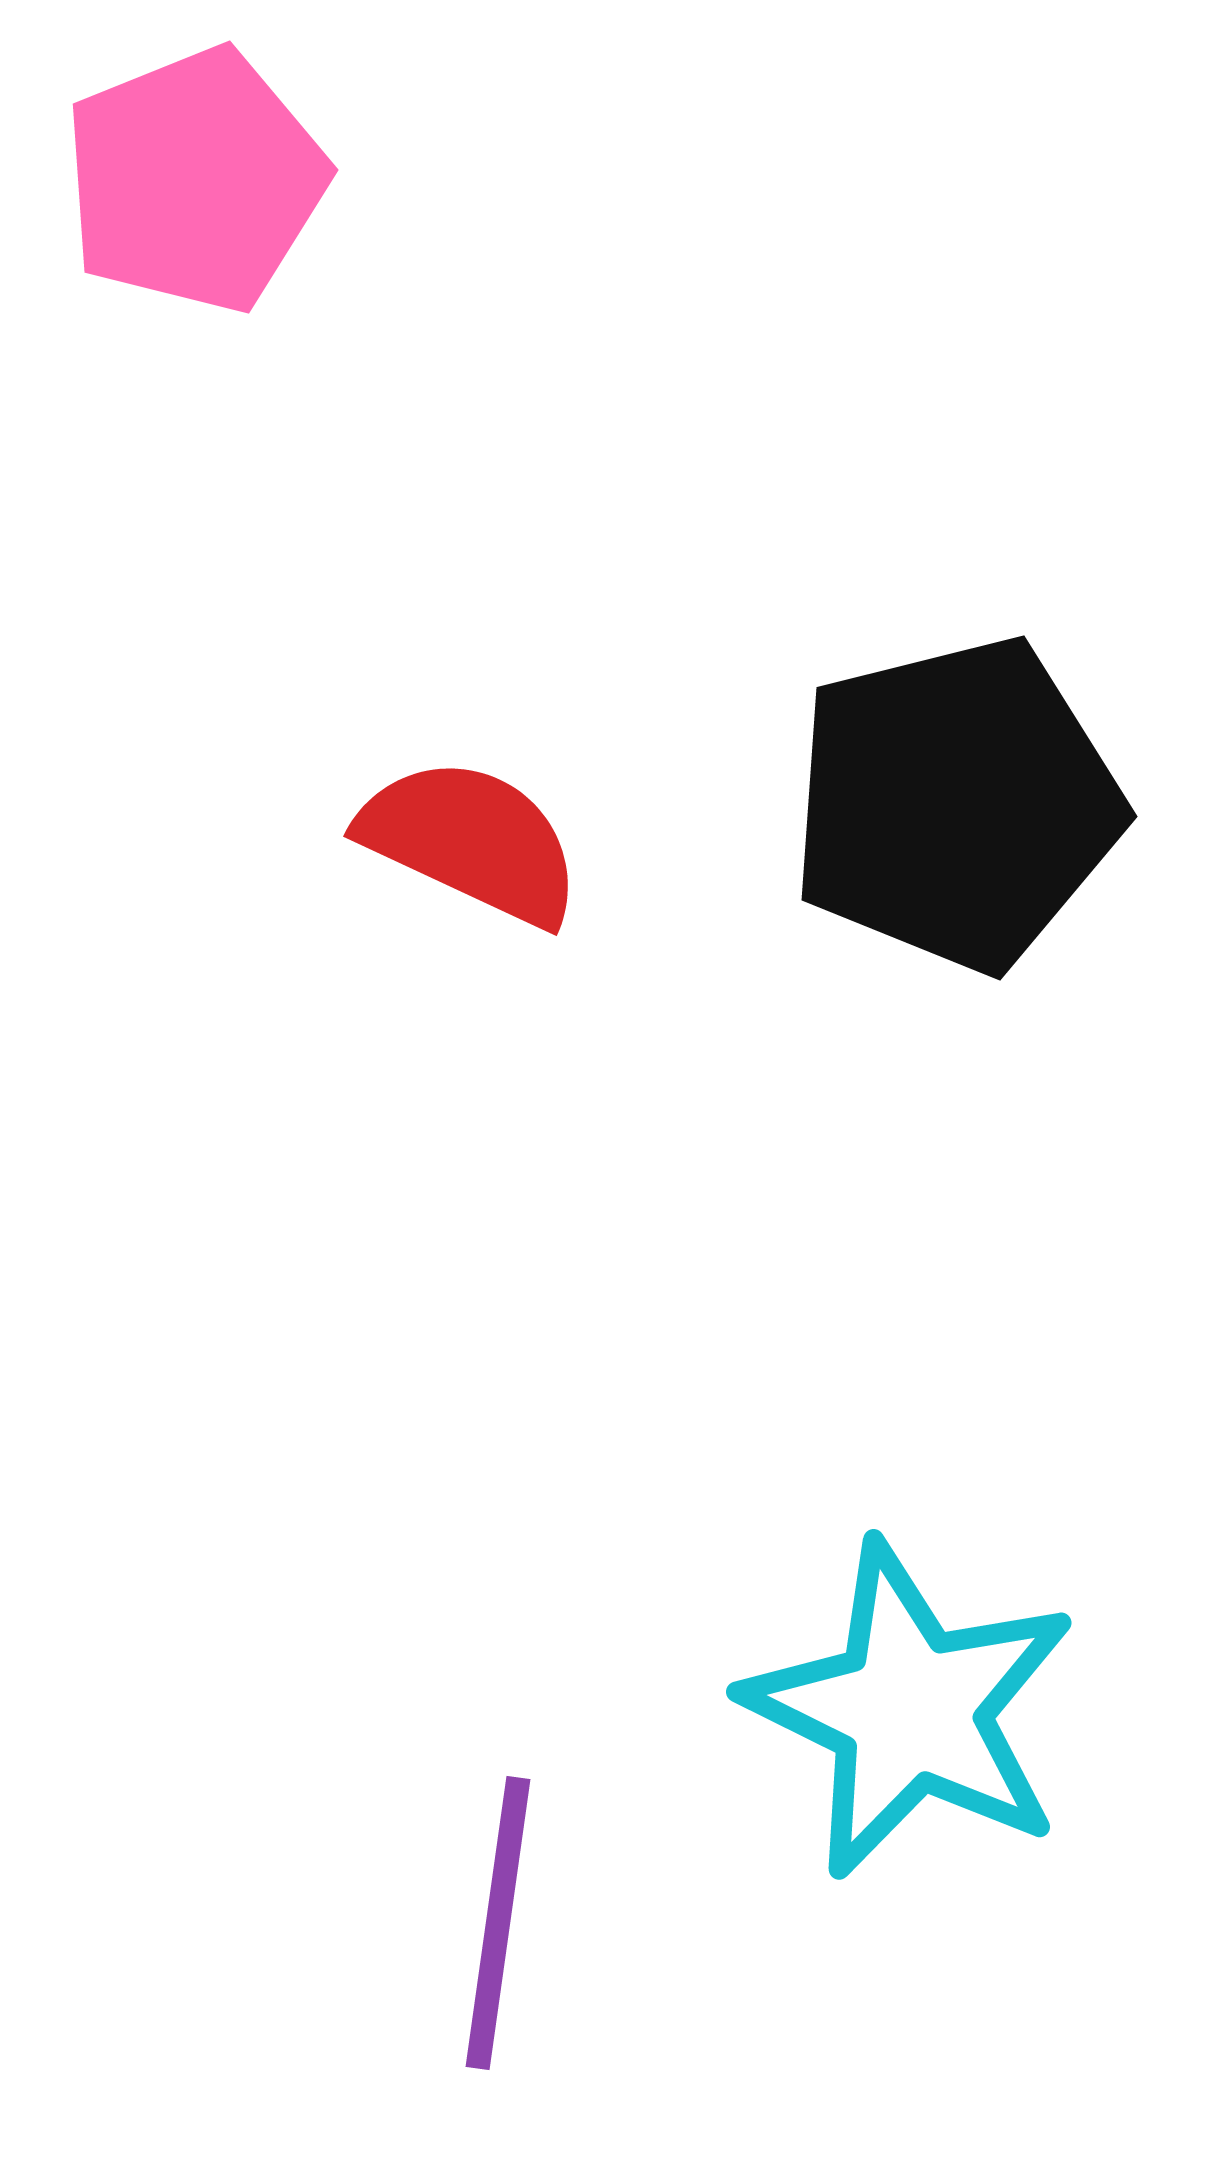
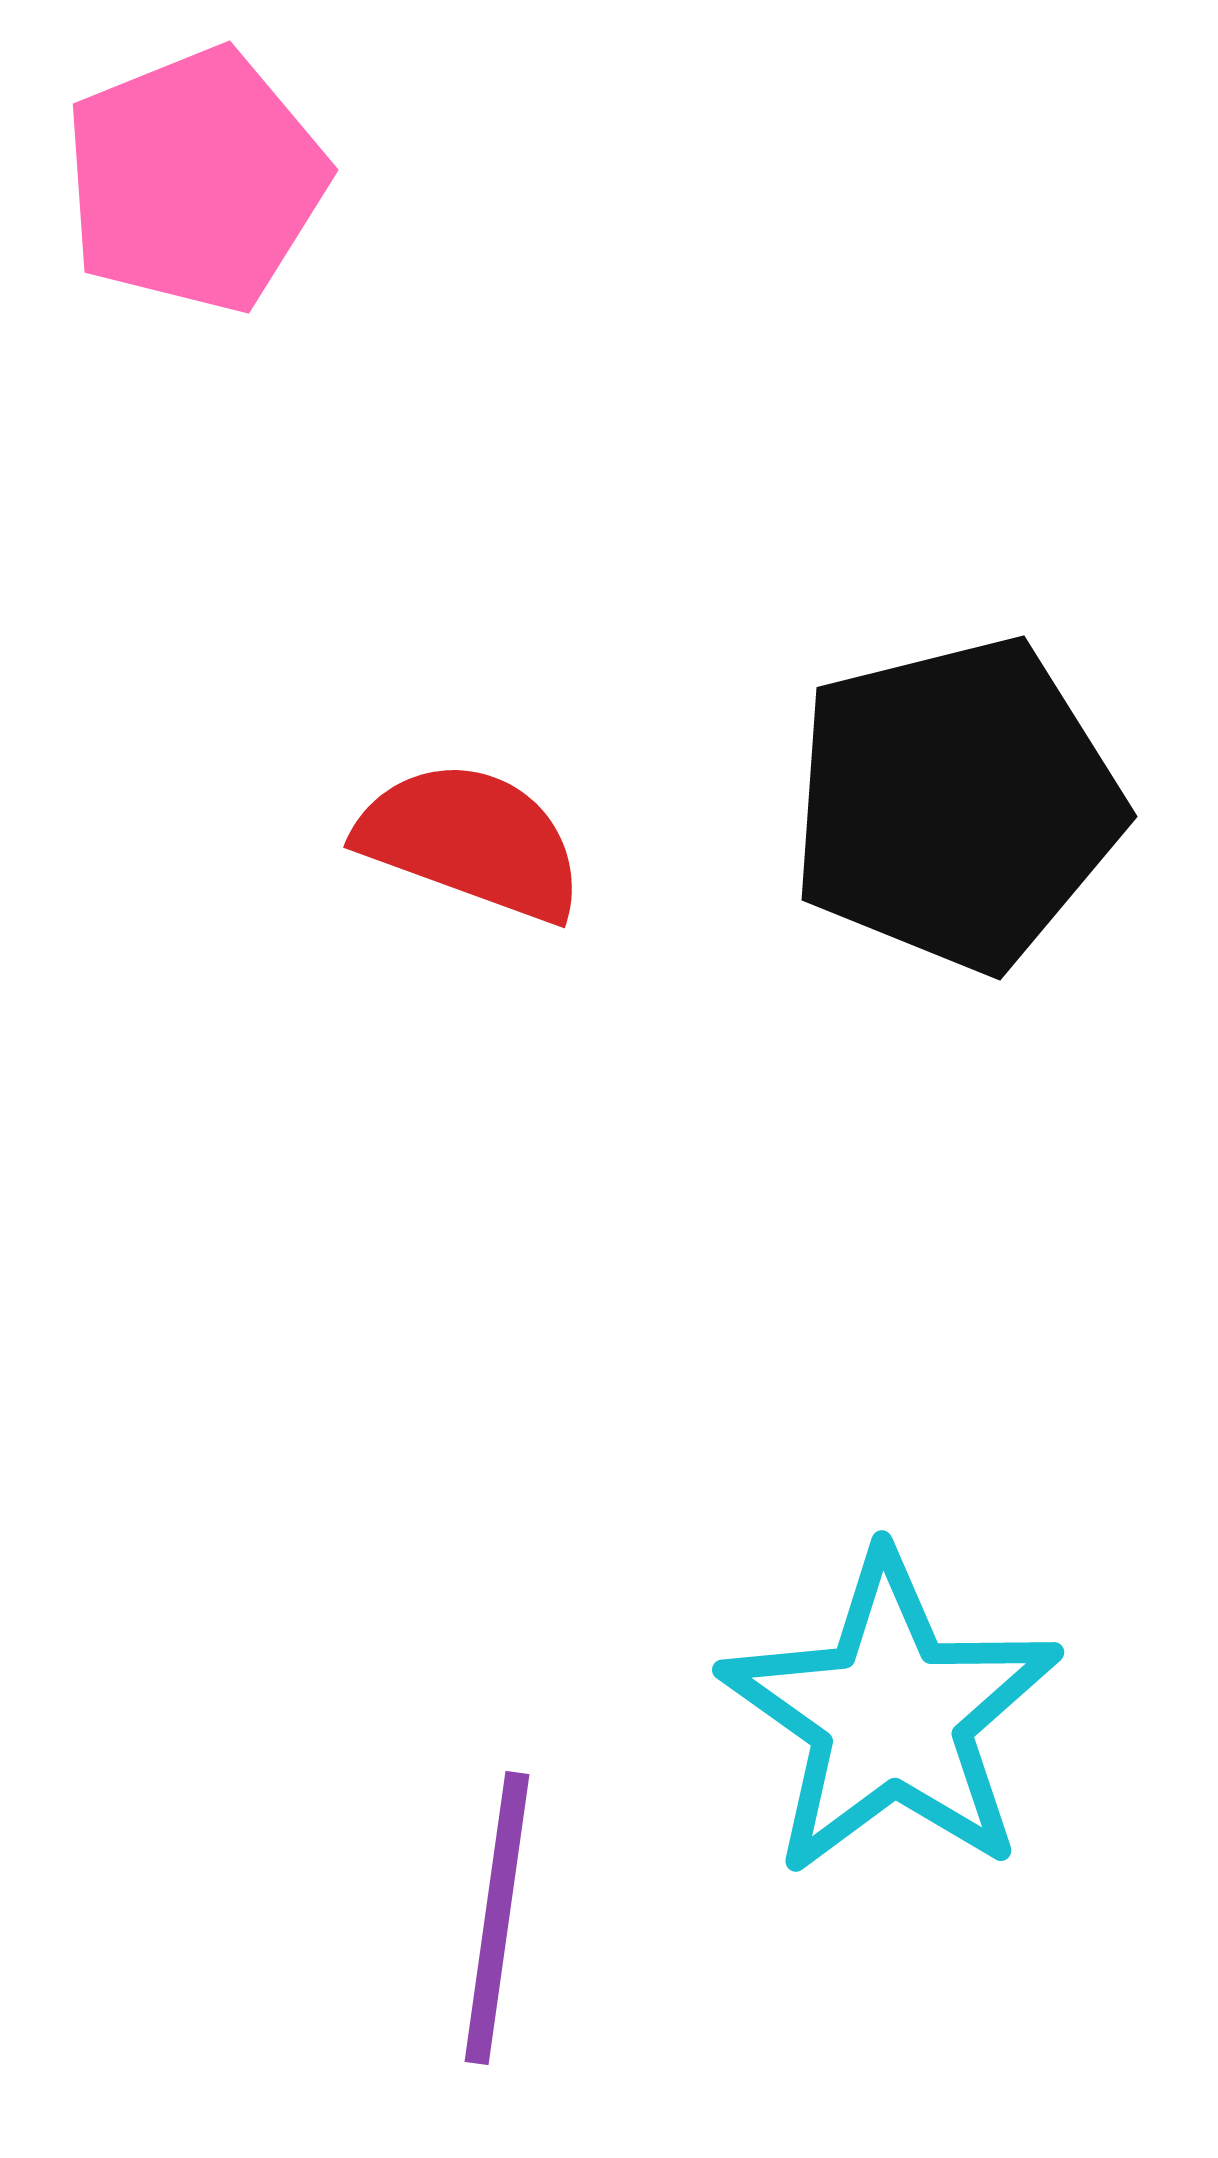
red semicircle: rotated 5 degrees counterclockwise
cyan star: moved 19 px left, 5 px down; rotated 9 degrees clockwise
purple line: moved 1 px left, 5 px up
